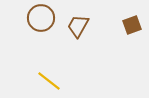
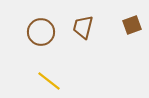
brown circle: moved 14 px down
brown trapezoid: moved 5 px right, 1 px down; rotated 15 degrees counterclockwise
